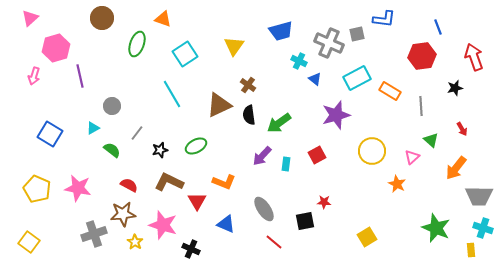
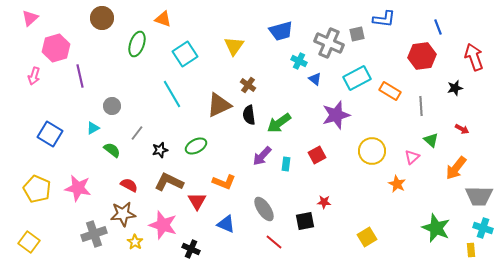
red arrow at (462, 129): rotated 32 degrees counterclockwise
